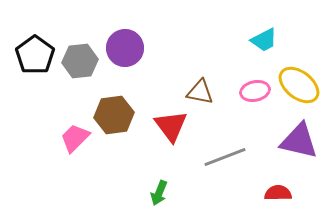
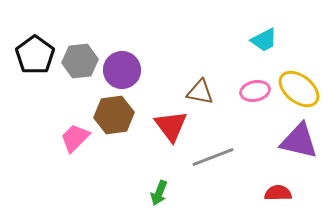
purple circle: moved 3 px left, 22 px down
yellow ellipse: moved 4 px down
gray line: moved 12 px left
